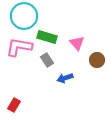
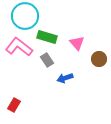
cyan circle: moved 1 px right
pink L-shape: rotated 28 degrees clockwise
brown circle: moved 2 px right, 1 px up
